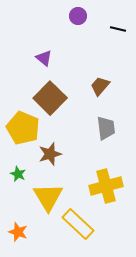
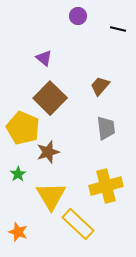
brown star: moved 2 px left, 2 px up
green star: rotated 14 degrees clockwise
yellow triangle: moved 3 px right, 1 px up
